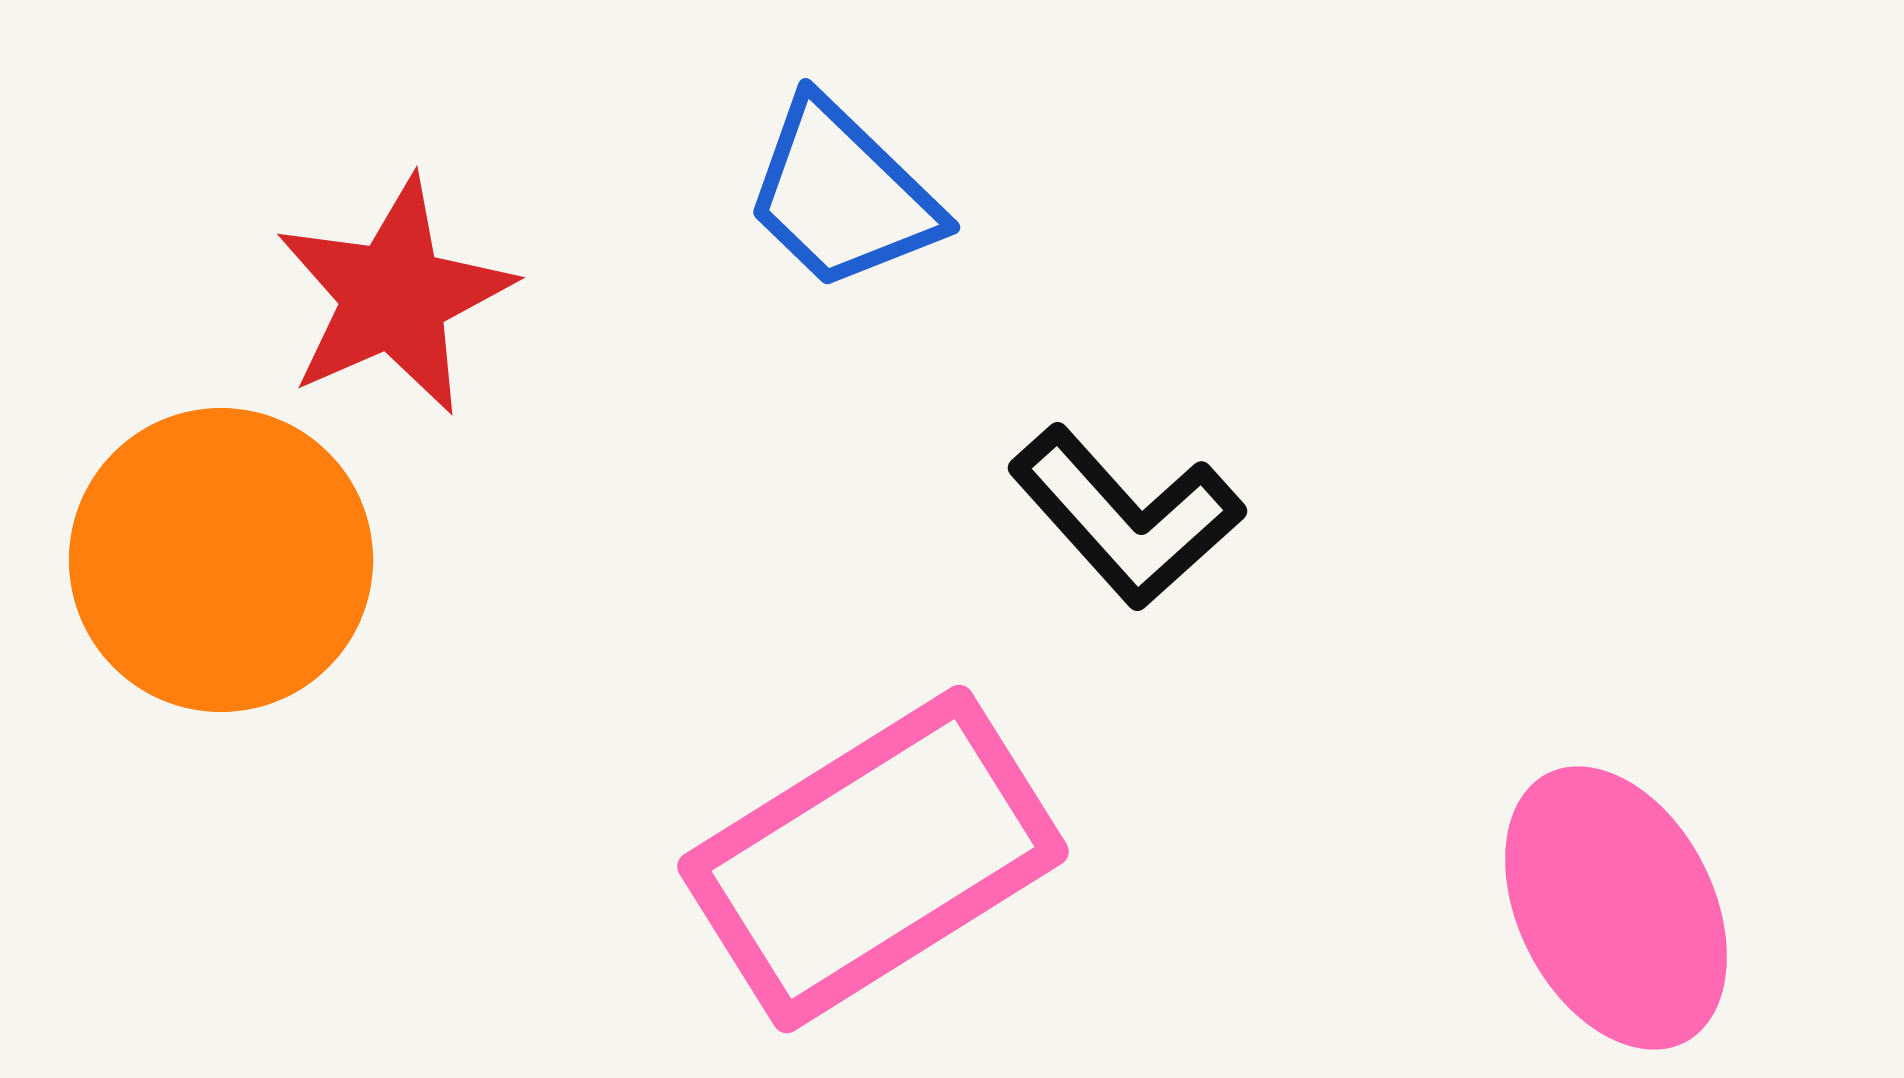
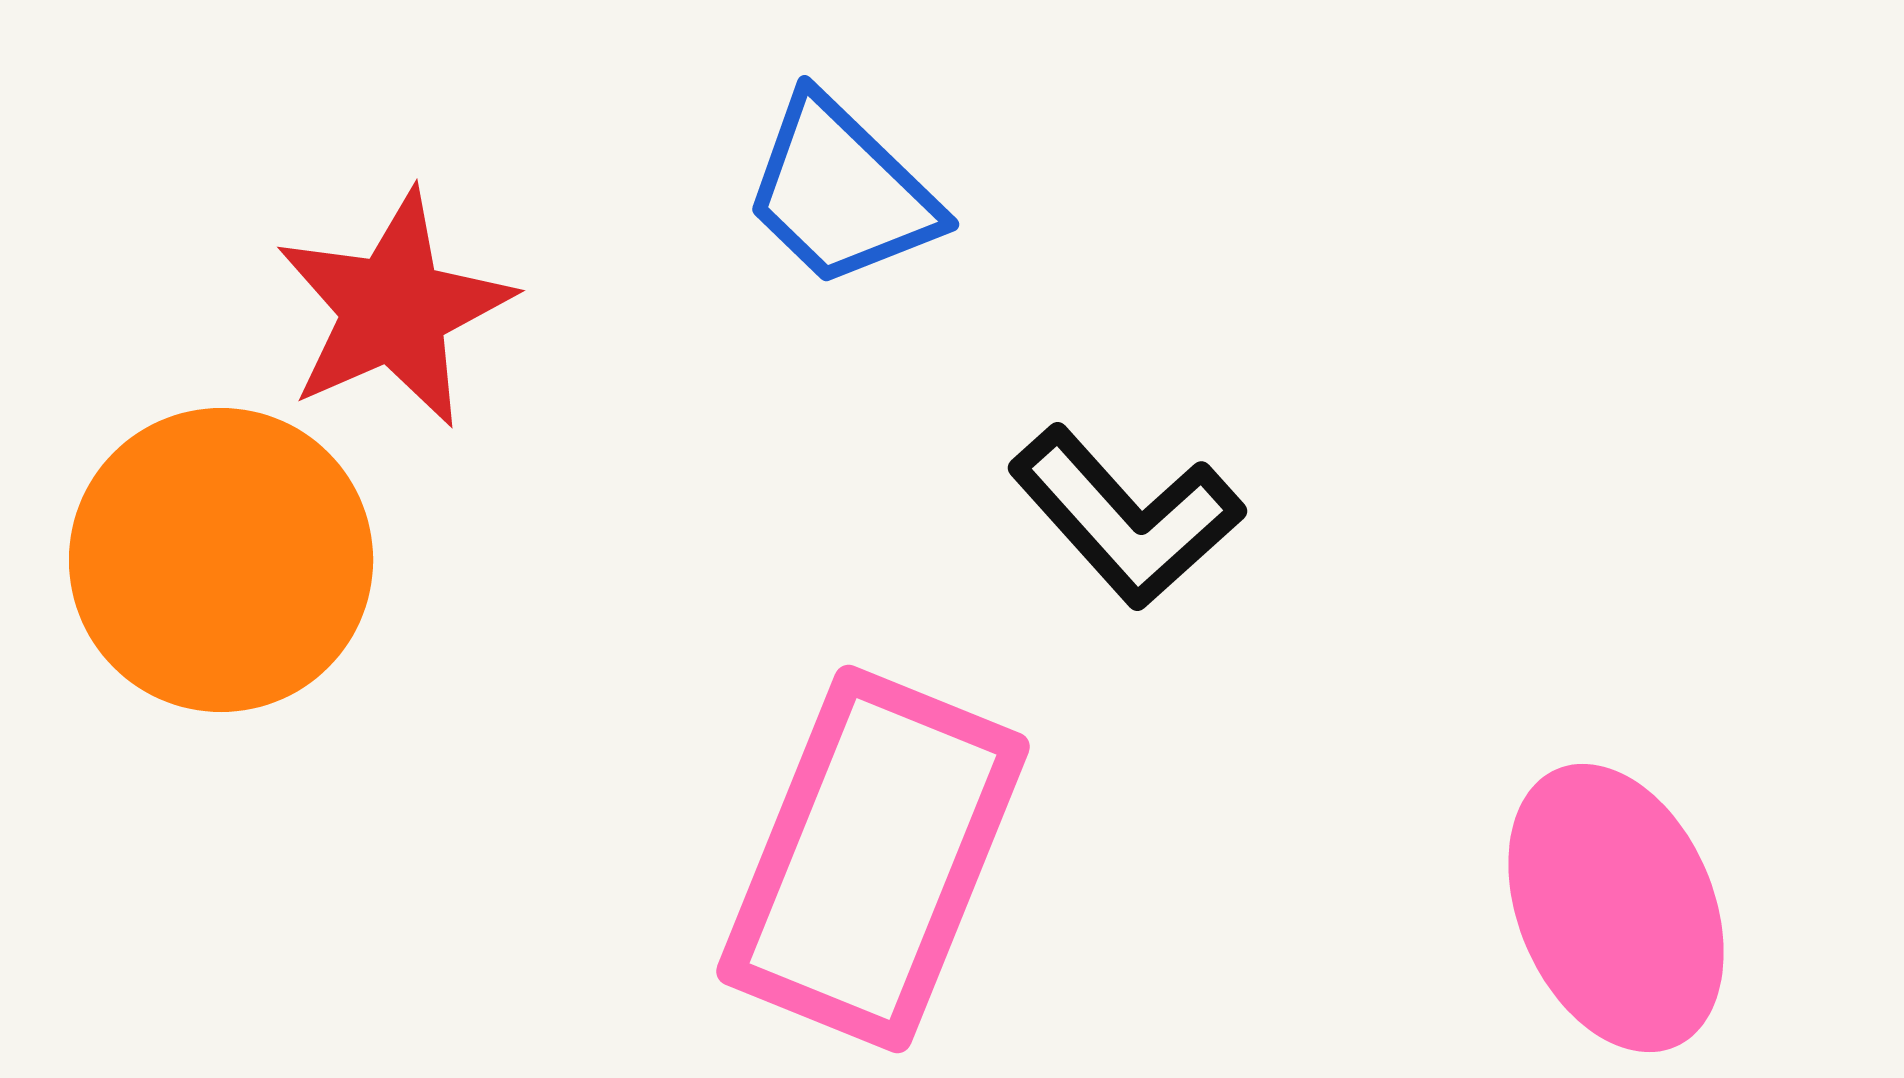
blue trapezoid: moved 1 px left, 3 px up
red star: moved 13 px down
pink rectangle: rotated 36 degrees counterclockwise
pink ellipse: rotated 4 degrees clockwise
